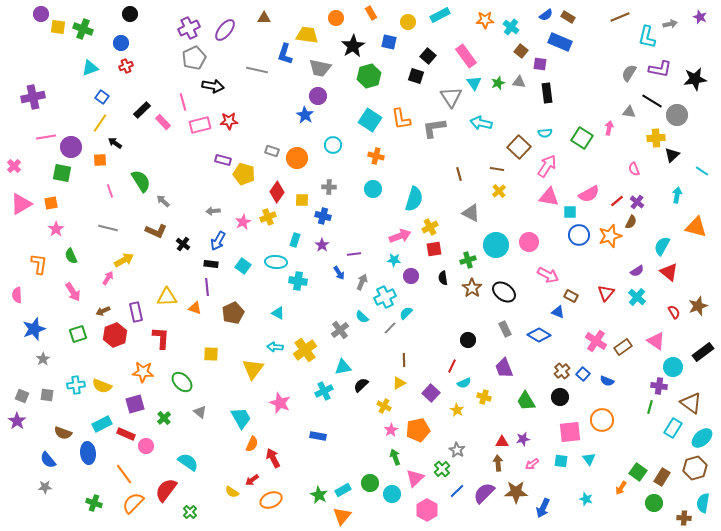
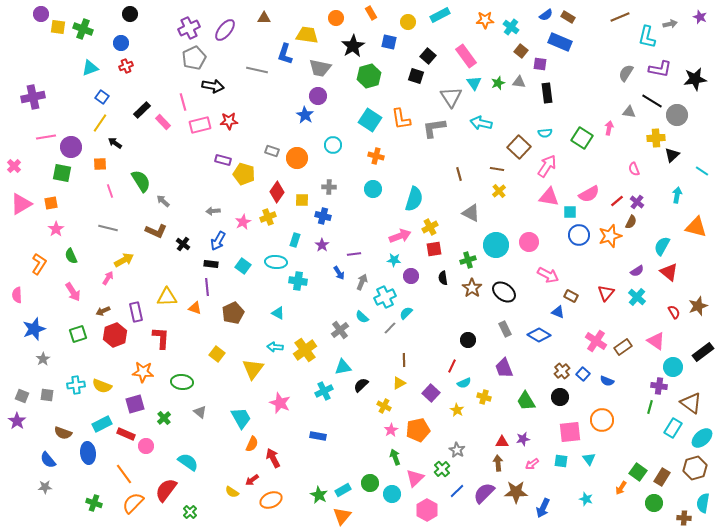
gray semicircle at (629, 73): moved 3 px left
orange square at (100, 160): moved 4 px down
orange L-shape at (39, 264): rotated 25 degrees clockwise
yellow square at (211, 354): moved 6 px right; rotated 35 degrees clockwise
green ellipse at (182, 382): rotated 40 degrees counterclockwise
